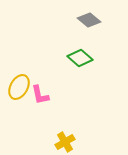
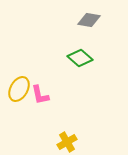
gray diamond: rotated 30 degrees counterclockwise
yellow ellipse: moved 2 px down
yellow cross: moved 2 px right
